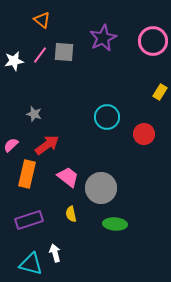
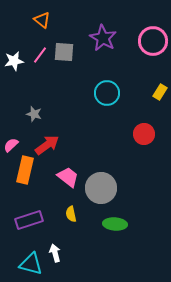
purple star: rotated 16 degrees counterclockwise
cyan circle: moved 24 px up
orange rectangle: moved 2 px left, 4 px up
